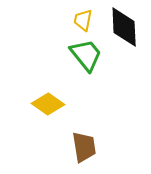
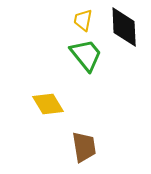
yellow diamond: rotated 24 degrees clockwise
